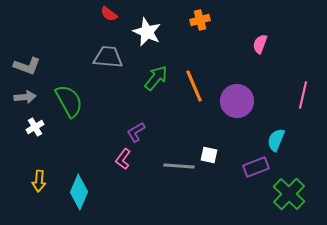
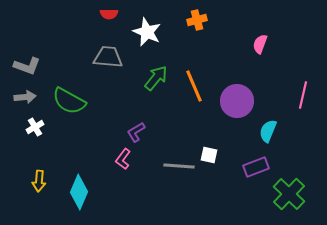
red semicircle: rotated 36 degrees counterclockwise
orange cross: moved 3 px left
green semicircle: rotated 148 degrees clockwise
cyan semicircle: moved 8 px left, 9 px up
